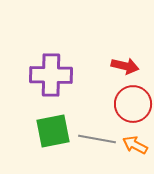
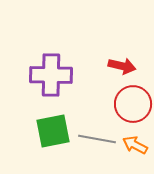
red arrow: moved 3 px left
